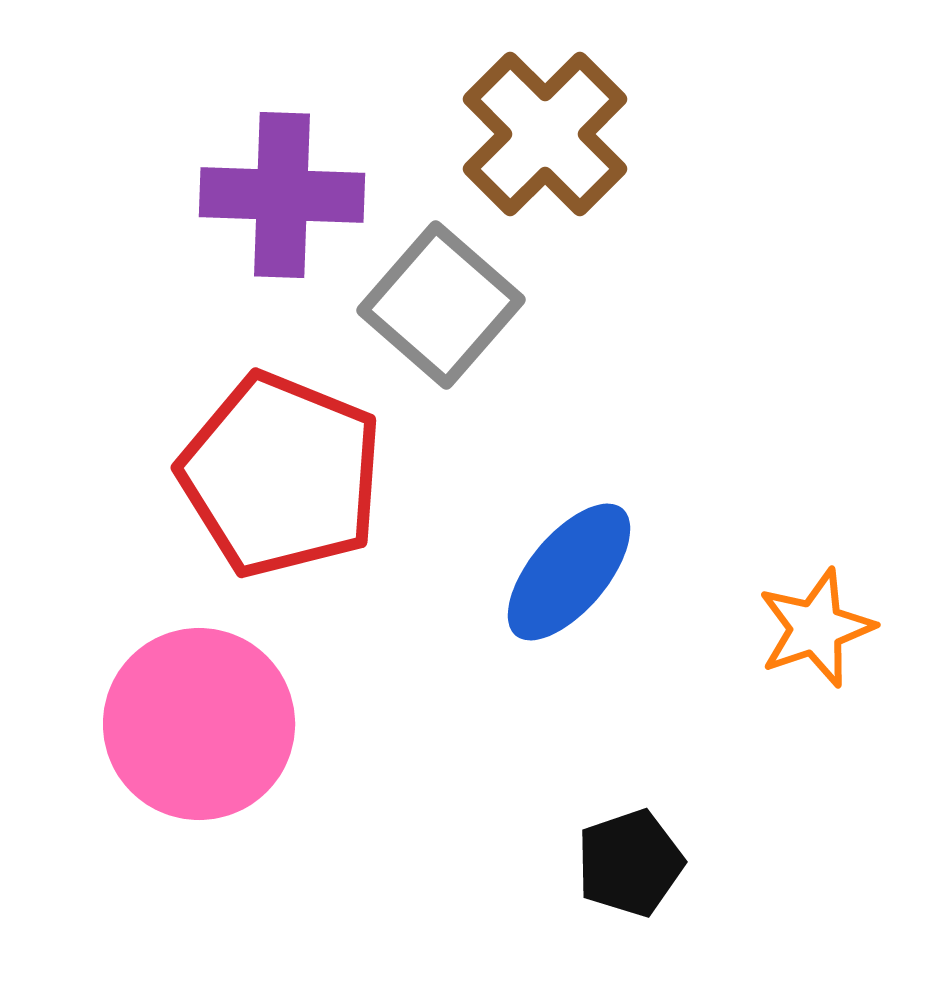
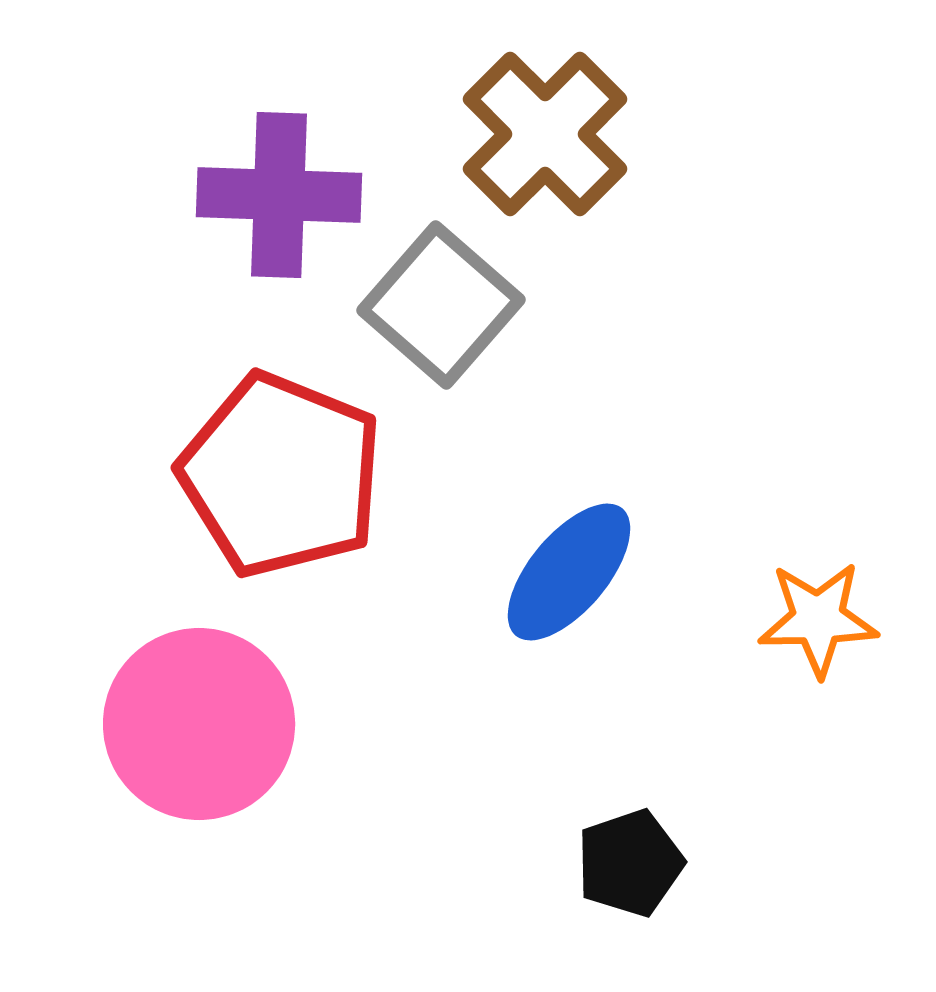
purple cross: moved 3 px left
orange star: moved 2 px right, 9 px up; rotated 18 degrees clockwise
